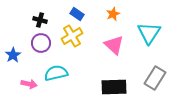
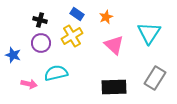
orange star: moved 7 px left, 3 px down
blue star: rotated 21 degrees counterclockwise
